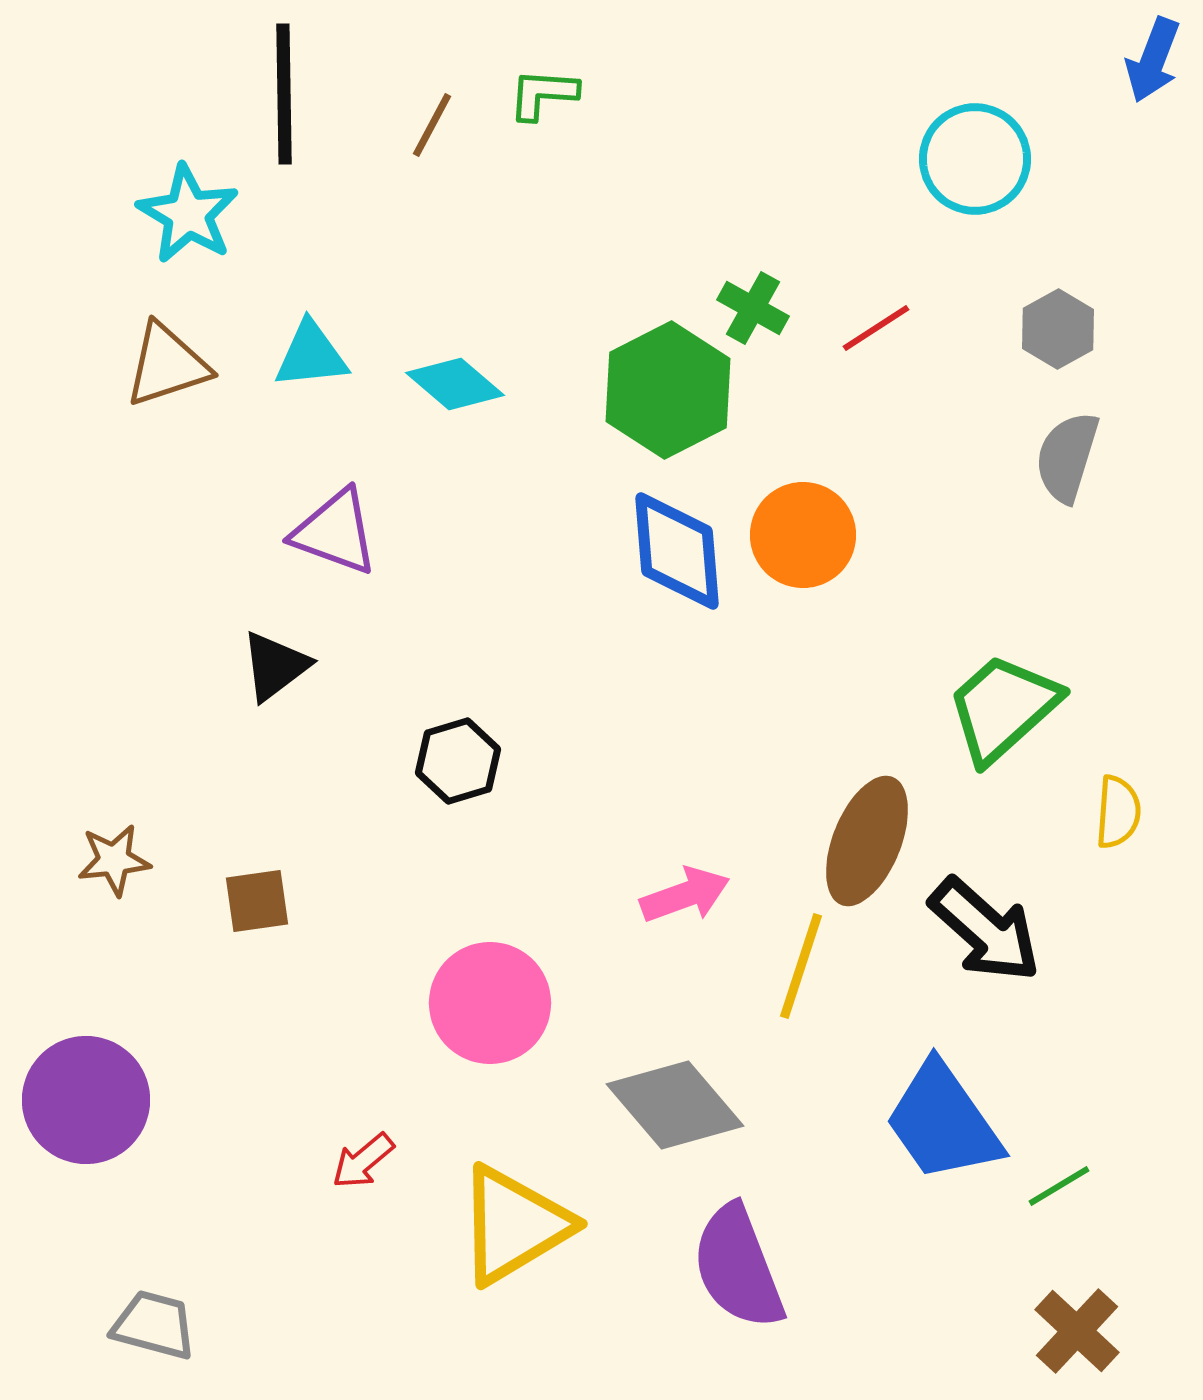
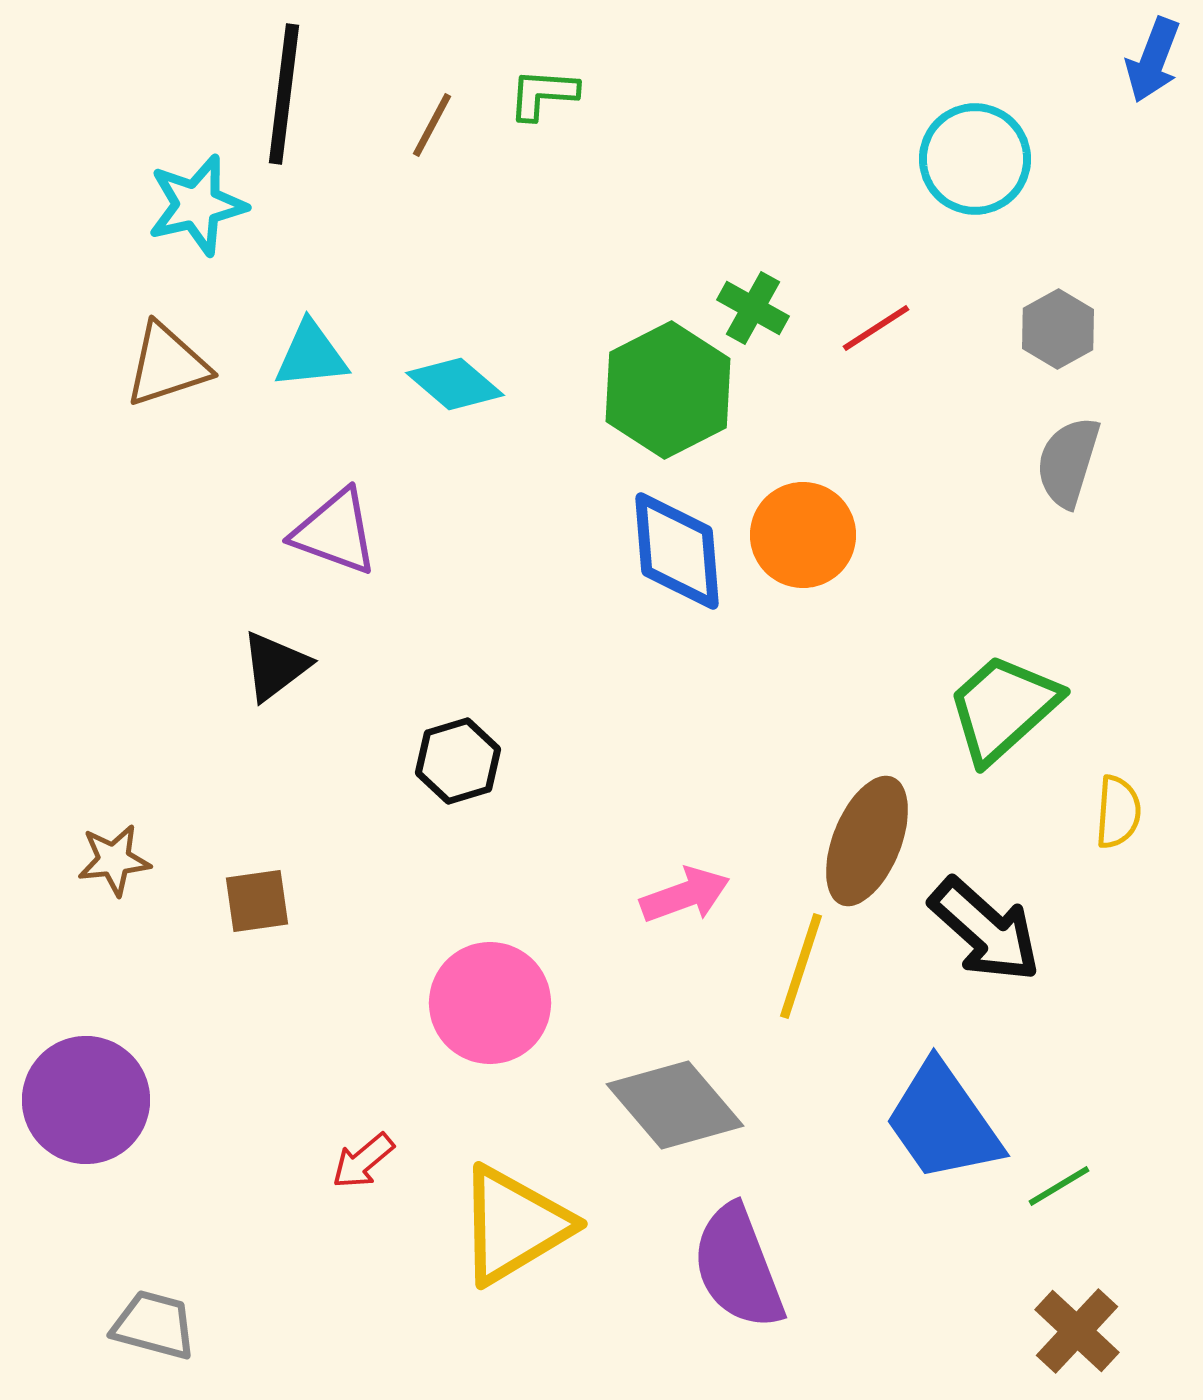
black line: rotated 8 degrees clockwise
cyan star: moved 9 px right, 9 px up; rotated 28 degrees clockwise
gray semicircle: moved 1 px right, 5 px down
